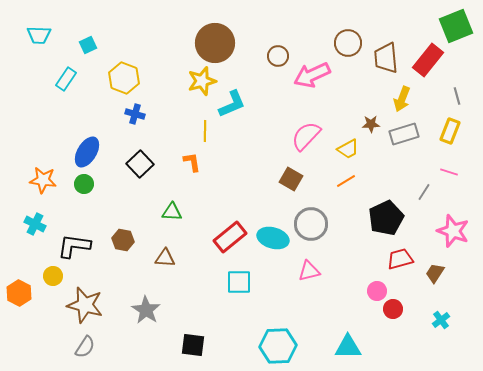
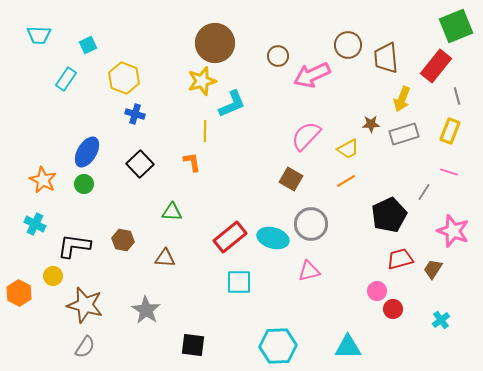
brown circle at (348, 43): moved 2 px down
red rectangle at (428, 60): moved 8 px right, 6 px down
orange star at (43, 180): rotated 20 degrees clockwise
black pentagon at (386, 218): moved 3 px right, 3 px up
brown trapezoid at (435, 273): moved 2 px left, 4 px up
